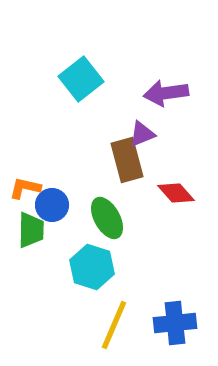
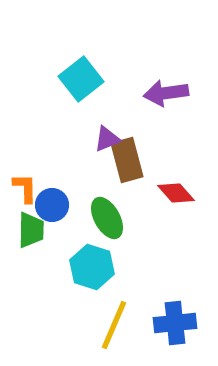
purple triangle: moved 35 px left, 5 px down
orange L-shape: rotated 76 degrees clockwise
